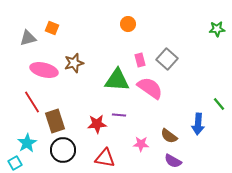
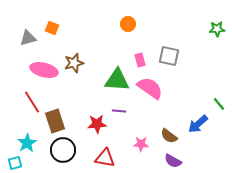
gray square: moved 2 px right, 3 px up; rotated 30 degrees counterclockwise
purple line: moved 4 px up
blue arrow: rotated 45 degrees clockwise
cyan square: rotated 16 degrees clockwise
